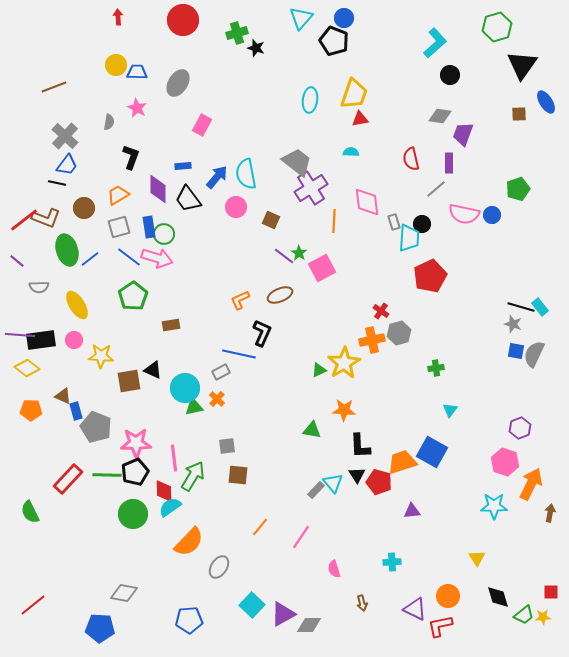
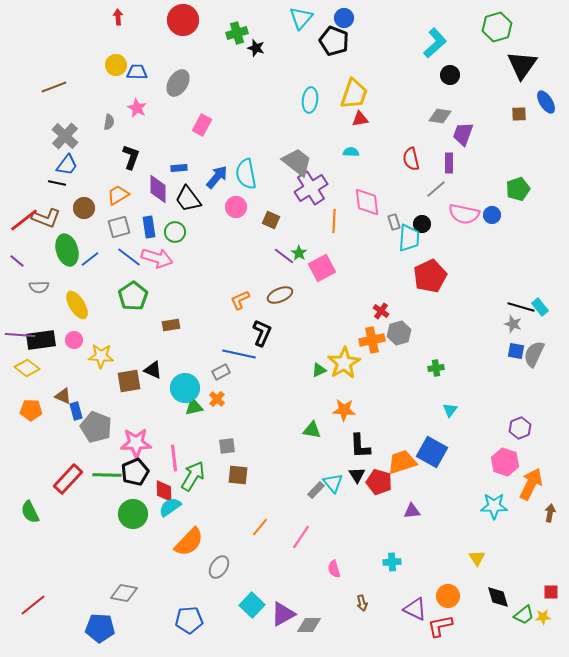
blue rectangle at (183, 166): moved 4 px left, 2 px down
green circle at (164, 234): moved 11 px right, 2 px up
